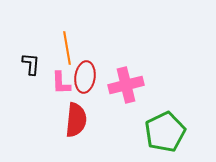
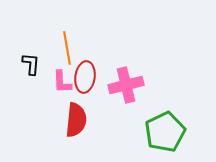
pink L-shape: moved 1 px right, 1 px up
